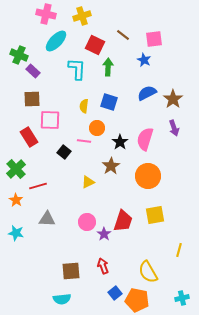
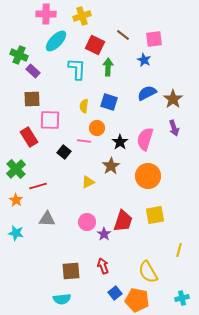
pink cross at (46, 14): rotated 12 degrees counterclockwise
